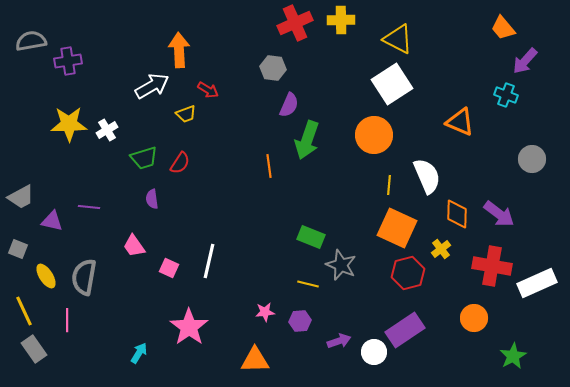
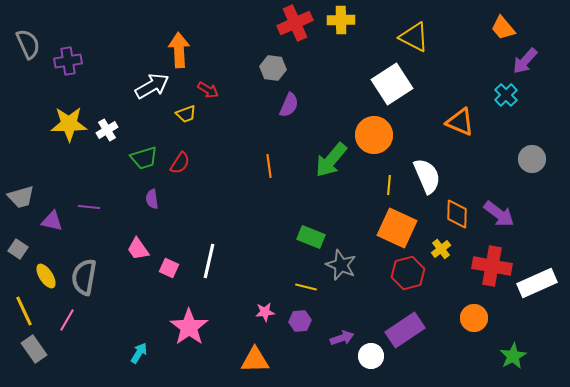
yellow triangle at (398, 39): moved 16 px right, 2 px up
gray semicircle at (31, 41): moved 3 px left, 3 px down; rotated 76 degrees clockwise
cyan cross at (506, 95): rotated 25 degrees clockwise
green arrow at (307, 140): moved 24 px right, 20 px down; rotated 21 degrees clockwise
gray trapezoid at (21, 197): rotated 12 degrees clockwise
pink trapezoid at (134, 246): moved 4 px right, 3 px down
gray square at (18, 249): rotated 12 degrees clockwise
yellow line at (308, 284): moved 2 px left, 3 px down
pink line at (67, 320): rotated 30 degrees clockwise
purple arrow at (339, 341): moved 3 px right, 3 px up
white circle at (374, 352): moved 3 px left, 4 px down
